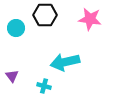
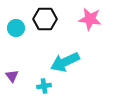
black hexagon: moved 4 px down
cyan arrow: rotated 12 degrees counterclockwise
cyan cross: rotated 24 degrees counterclockwise
